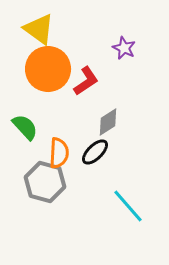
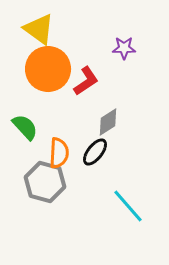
purple star: rotated 25 degrees counterclockwise
black ellipse: rotated 8 degrees counterclockwise
